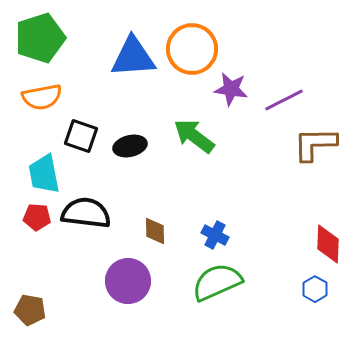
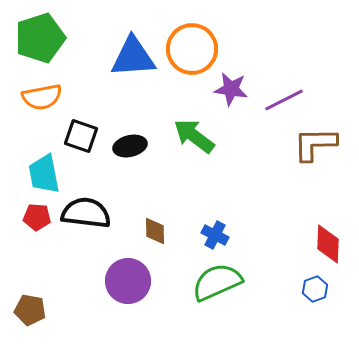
blue hexagon: rotated 10 degrees clockwise
